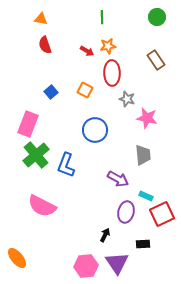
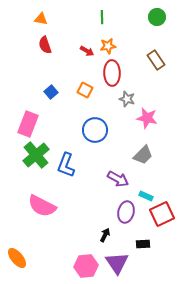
gray trapezoid: rotated 50 degrees clockwise
